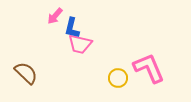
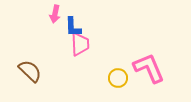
pink arrow: moved 2 px up; rotated 30 degrees counterclockwise
blue L-shape: moved 1 px right, 1 px up; rotated 15 degrees counterclockwise
pink trapezoid: rotated 105 degrees counterclockwise
brown semicircle: moved 4 px right, 2 px up
